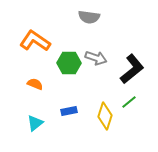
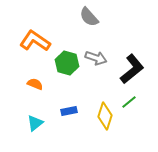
gray semicircle: rotated 40 degrees clockwise
green hexagon: moved 2 px left; rotated 15 degrees clockwise
